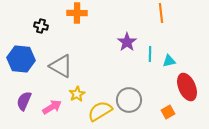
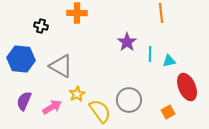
yellow semicircle: rotated 85 degrees clockwise
